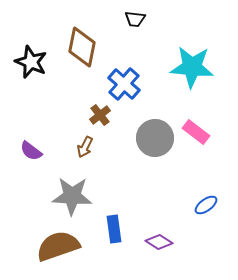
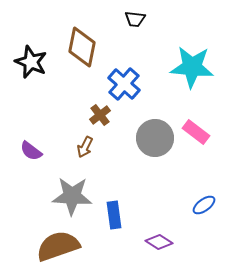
blue ellipse: moved 2 px left
blue rectangle: moved 14 px up
